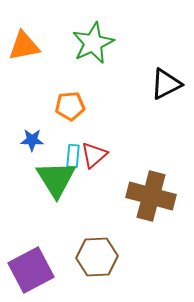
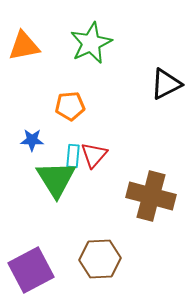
green star: moved 2 px left
red triangle: rotated 8 degrees counterclockwise
brown hexagon: moved 3 px right, 2 px down
